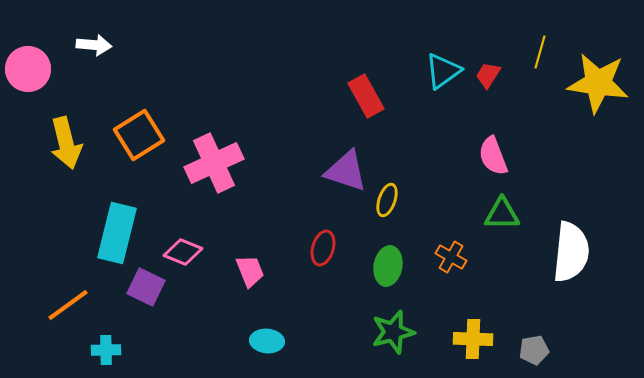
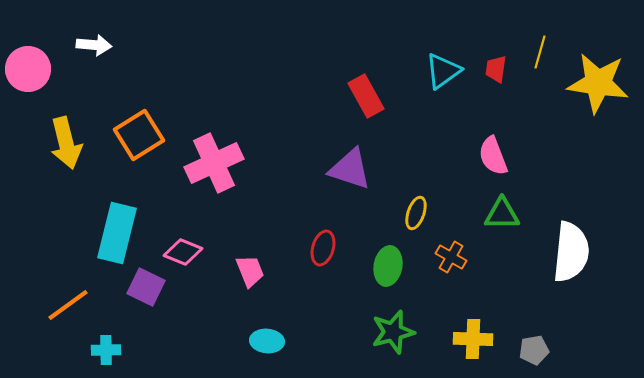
red trapezoid: moved 8 px right, 6 px up; rotated 24 degrees counterclockwise
purple triangle: moved 4 px right, 2 px up
yellow ellipse: moved 29 px right, 13 px down
